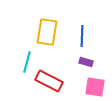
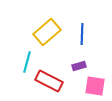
yellow rectangle: rotated 40 degrees clockwise
blue line: moved 2 px up
purple rectangle: moved 7 px left, 4 px down; rotated 32 degrees counterclockwise
pink square: moved 1 px up
